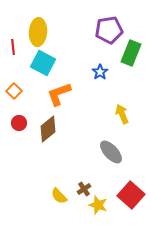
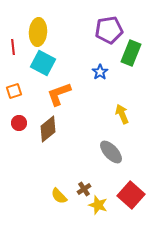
orange square: rotated 28 degrees clockwise
